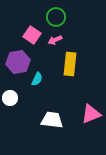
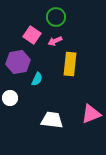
pink arrow: moved 1 px down
